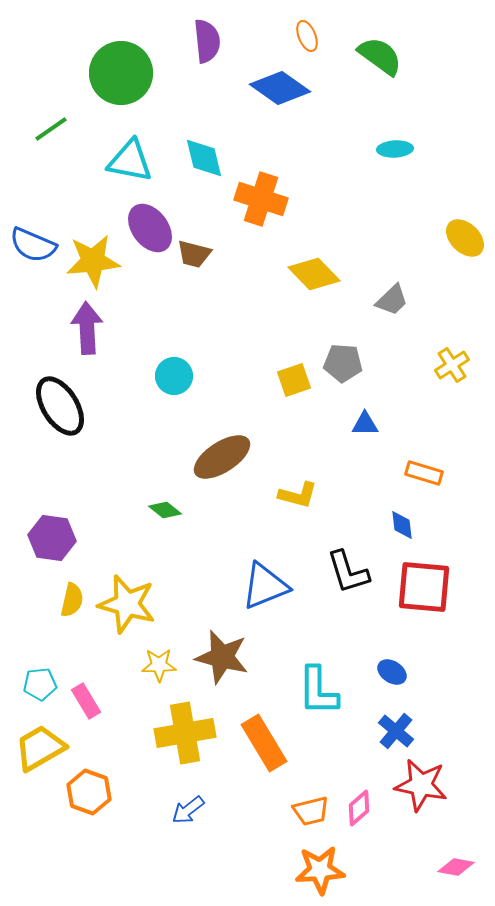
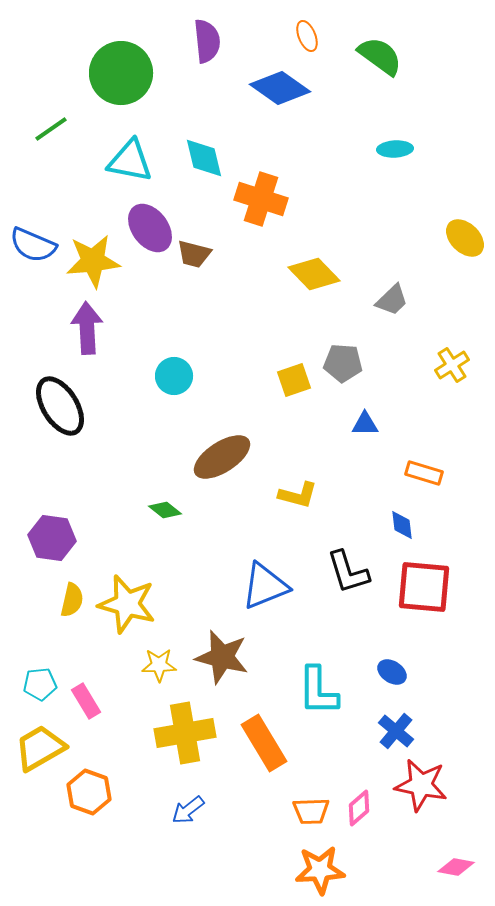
orange trapezoid at (311, 811): rotated 12 degrees clockwise
